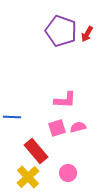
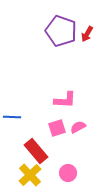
pink semicircle: rotated 14 degrees counterclockwise
yellow cross: moved 2 px right, 2 px up
